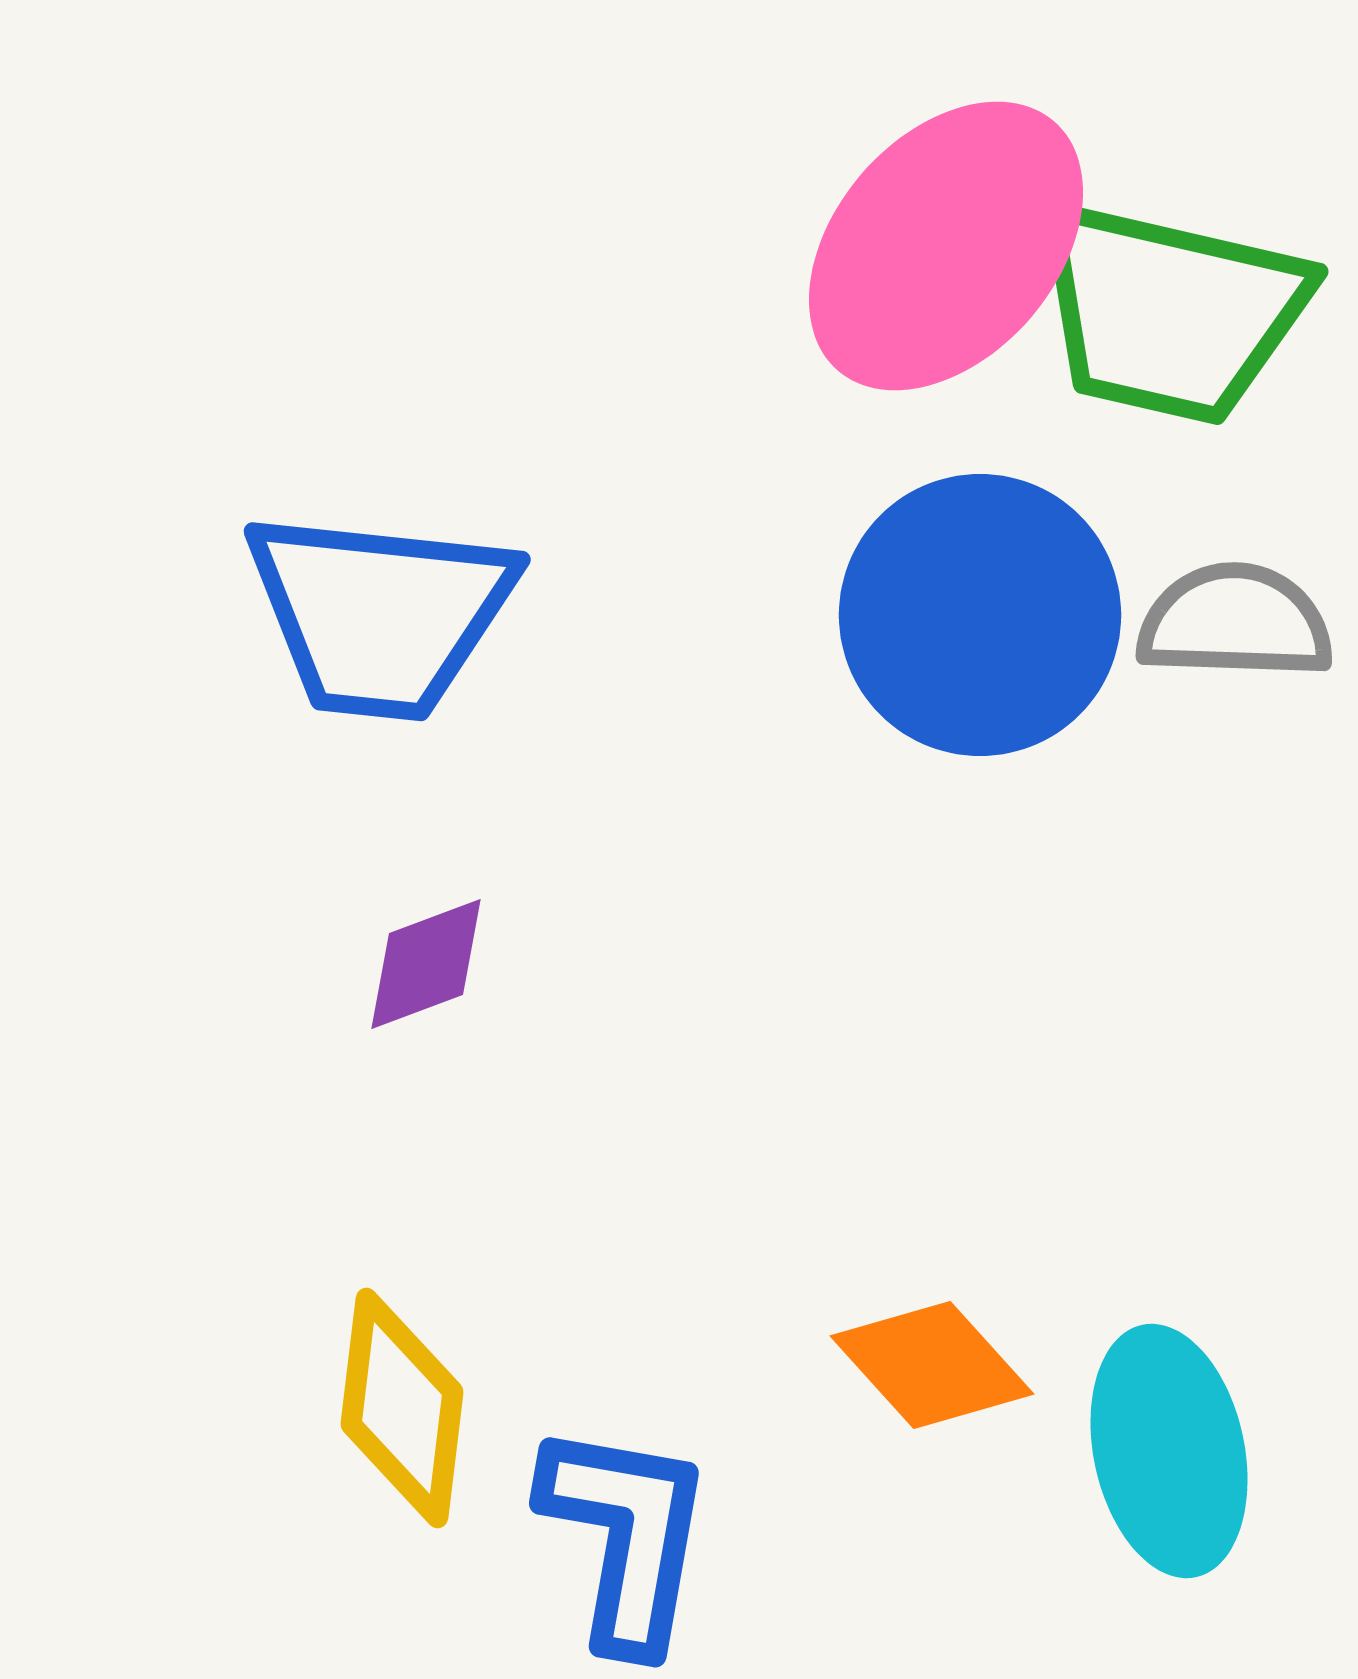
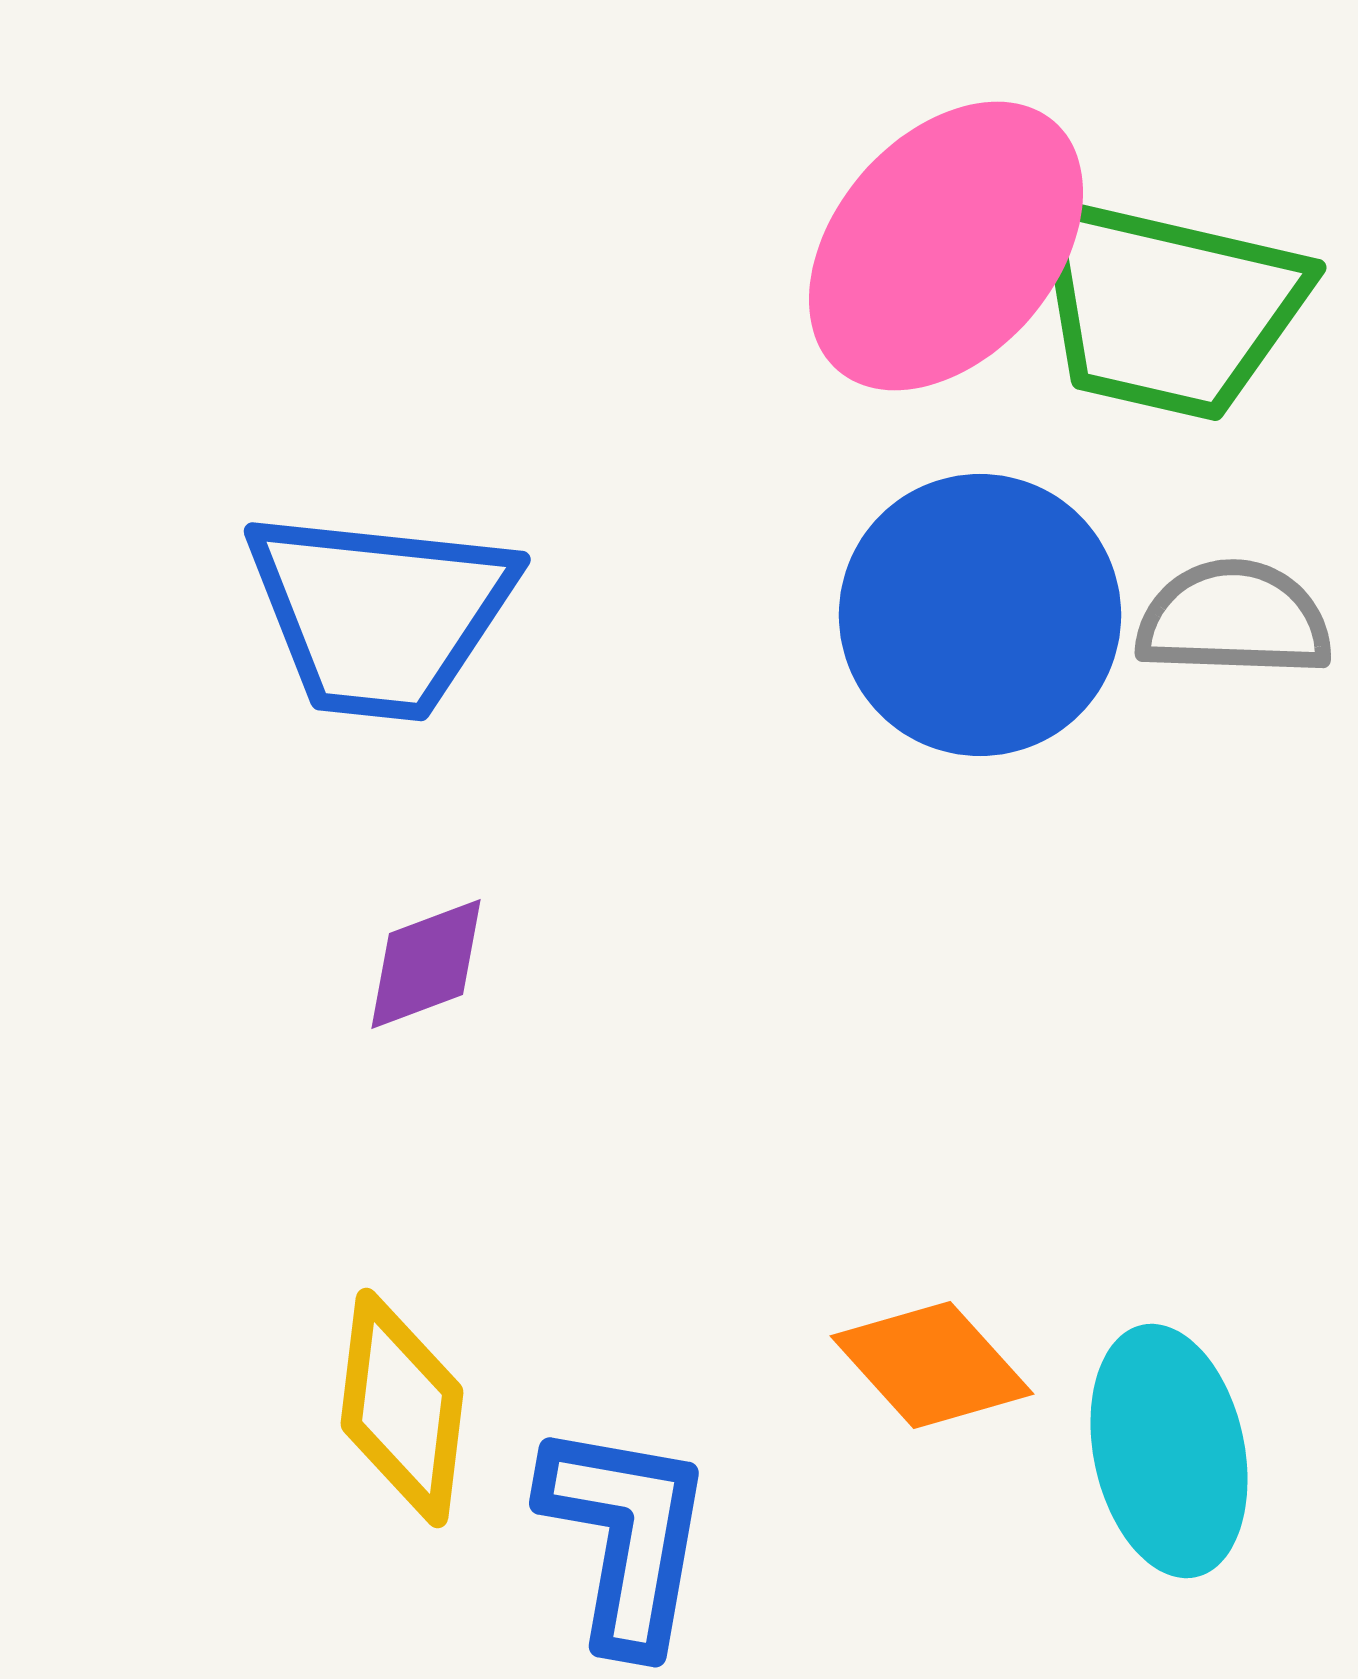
green trapezoid: moved 2 px left, 4 px up
gray semicircle: moved 1 px left, 3 px up
